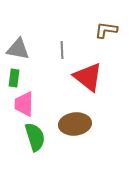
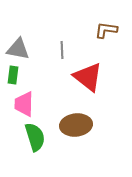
green rectangle: moved 1 px left, 3 px up
brown ellipse: moved 1 px right, 1 px down
